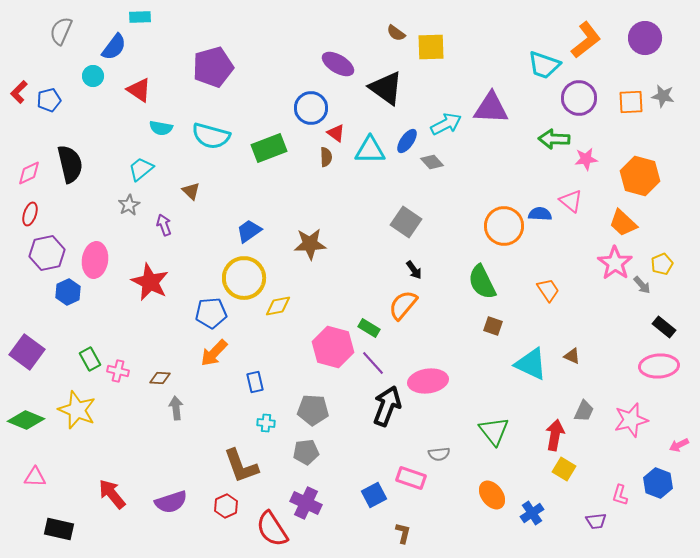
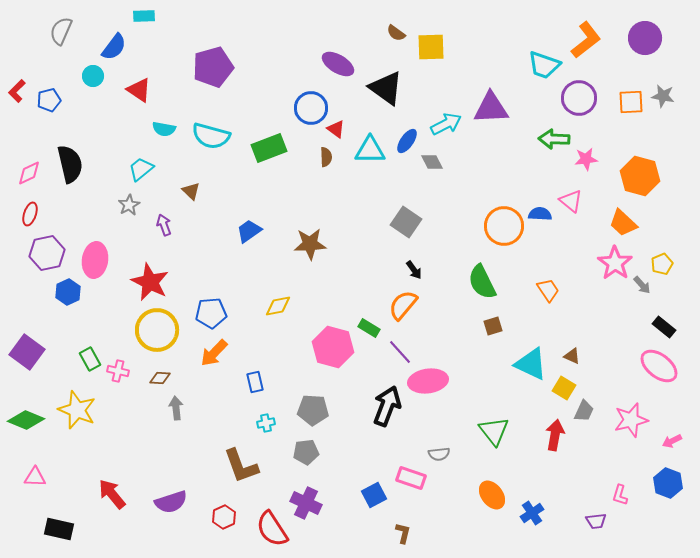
cyan rectangle at (140, 17): moved 4 px right, 1 px up
red L-shape at (19, 92): moved 2 px left, 1 px up
purple triangle at (491, 108): rotated 6 degrees counterclockwise
cyan semicircle at (161, 128): moved 3 px right, 1 px down
red triangle at (336, 133): moved 4 px up
gray diamond at (432, 162): rotated 15 degrees clockwise
yellow circle at (244, 278): moved 87 px left, 52 px down
brown square at (493, 326): rotated 36 degrees counterclockwise
purple line at (373, 363): moved 27 px right, 11 px up
pink ellipse at (659, 366): rotated 42 degrees clockwise
cyan cross at (266, 423): rotated 18 degrees counterclockwise
pink arrow at (679, 445): moved 7 px left, 4 px up
yellow square at (564, 469): moved 81 px up
blue hexagon at (658, 483): moved 10 px right
red hexagon at (226, 506): moved 2 px left, 11 px down
